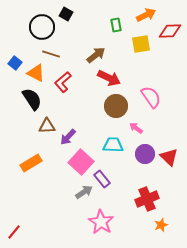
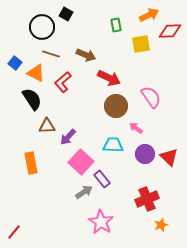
orange arrow: moved 3 px right
brown arrow: moved 10 px left; rotated 60 degrees clockwise
orange rectangle: rotated 70 degrees counterclockwise
